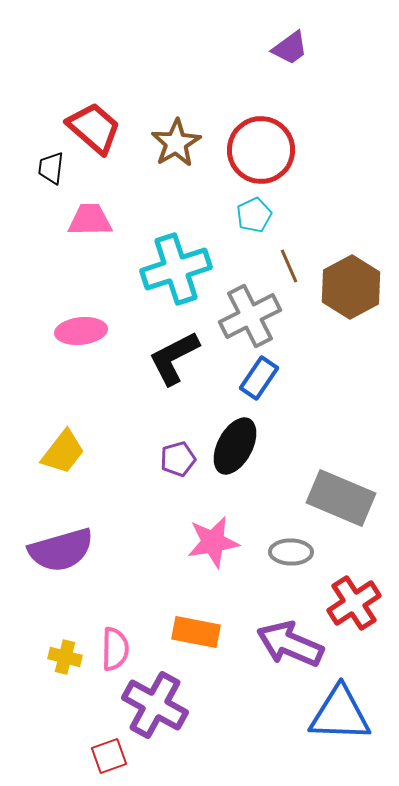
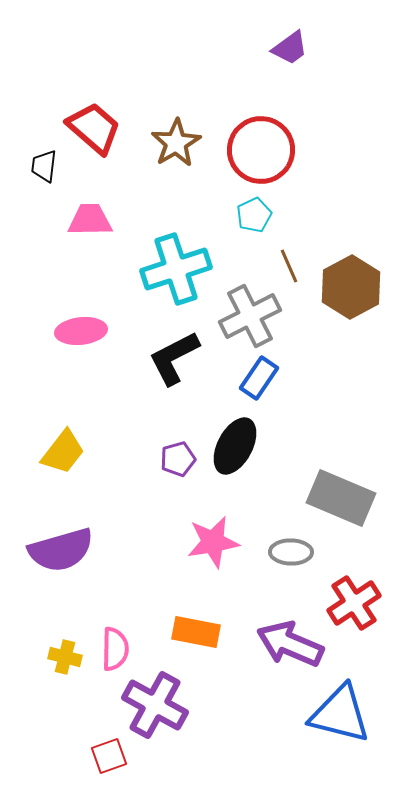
black trapezoid: moved 7 px left, 2 px up
blue triangle: rotated 12 degrees clockwise
